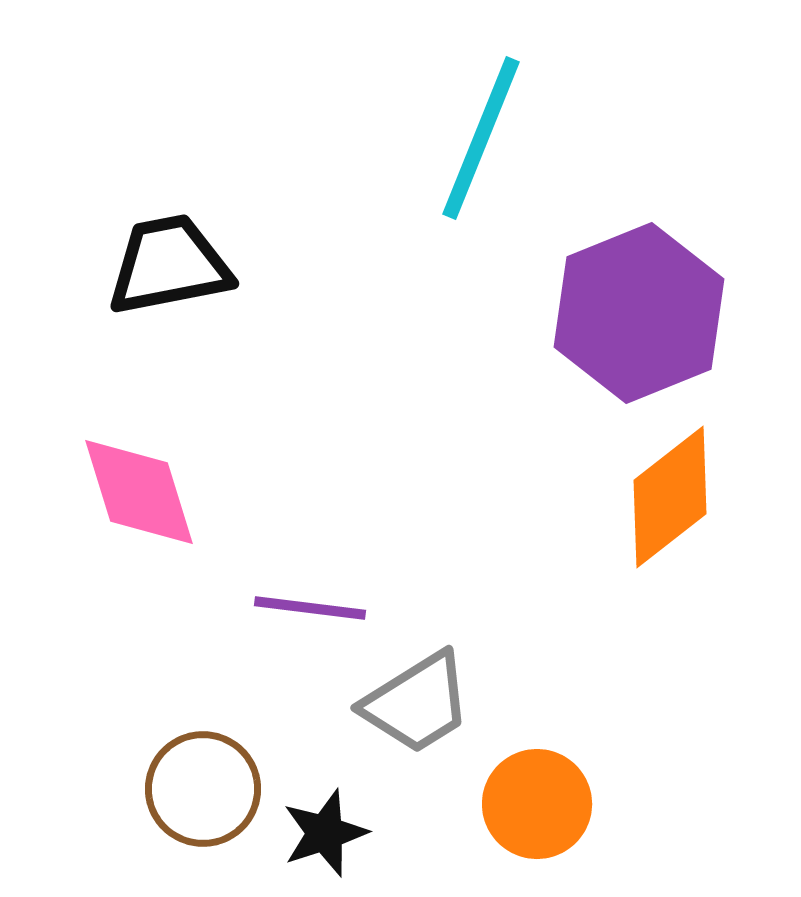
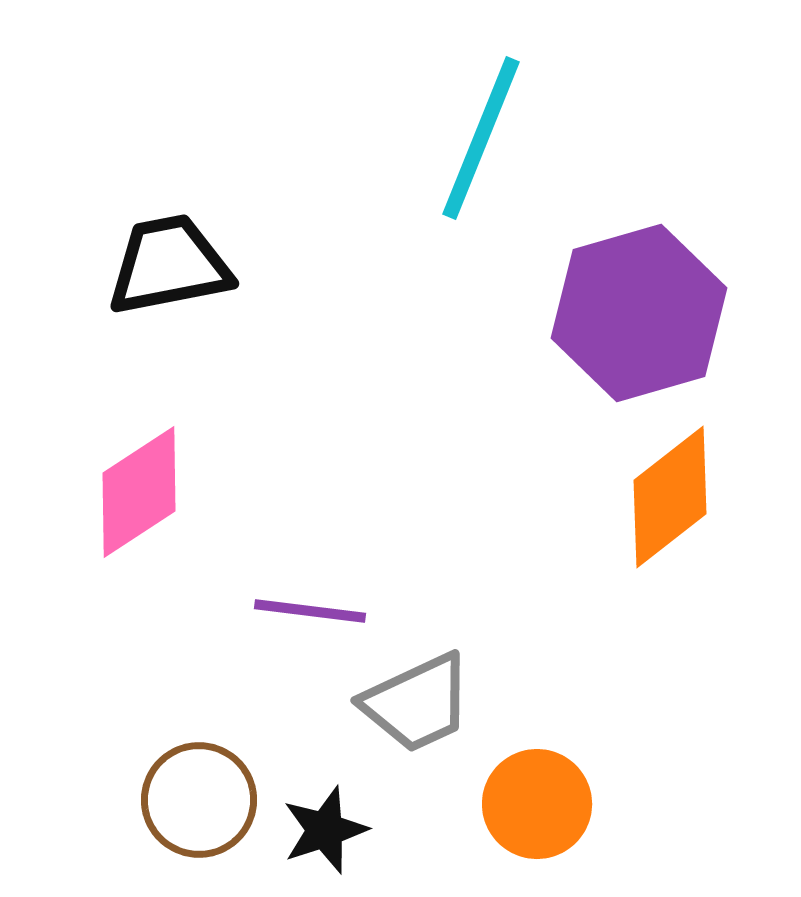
purple hexagon: rotated 6 degrees clockwise
pink diamond: rotated 74 degrees clockwise
purple line: moved 3 px down
gray trapezoid: rotated 7 degrees clockwise
brown circle: moved 4 px left, 11 px down
black star: moved 3 px up
